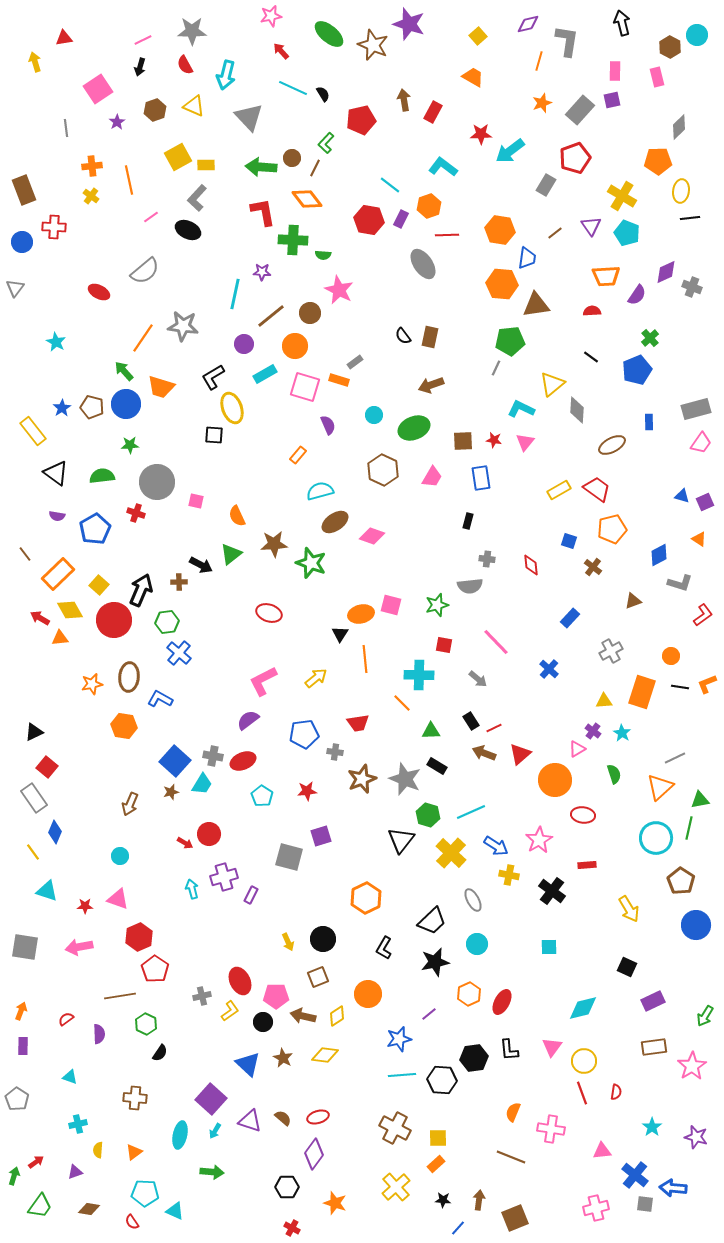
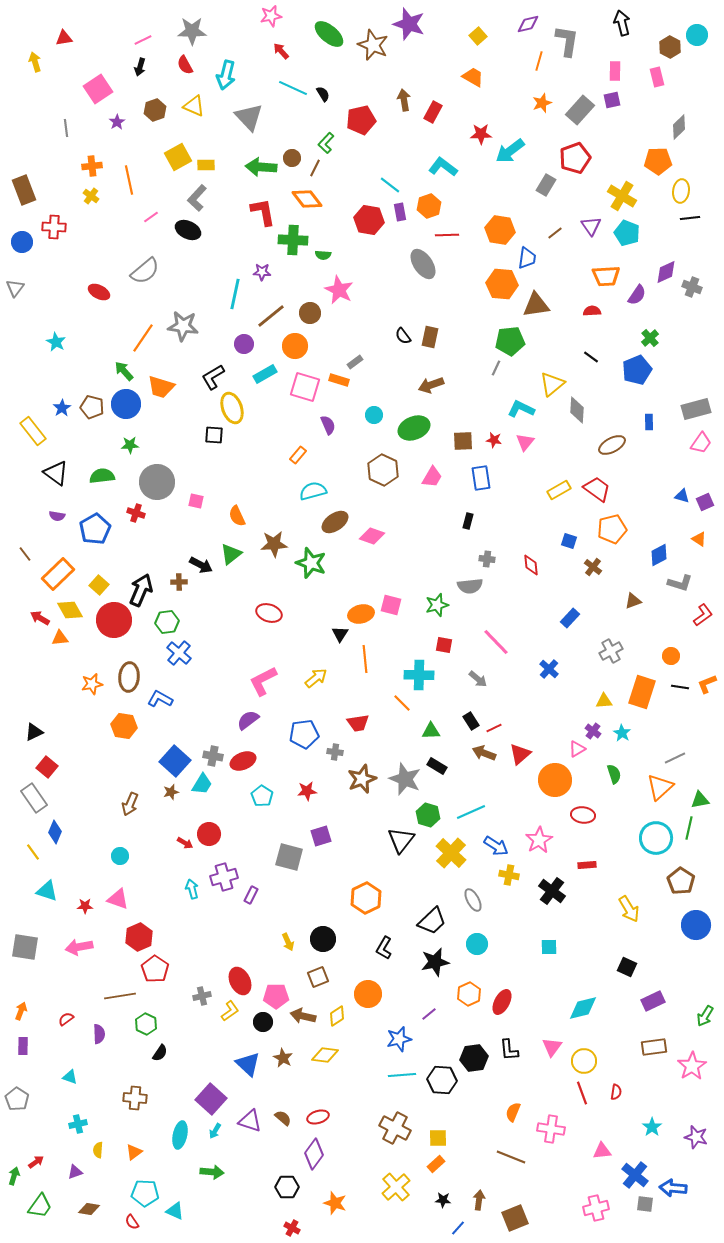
purple rectangle at (401, 219): moved 1 px left, 7 px up; rotated 36 degrees counterclockwise
cyan semicircle at (320, 491): moved 7 px left
